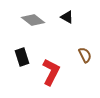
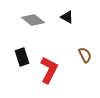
red L-shape: moved 2 px left, 2 px up
